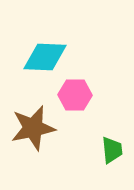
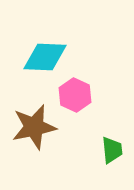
pink hexagon: rotated 24 degrees clockwise
brown star: moved 1 px right, 1 px up
